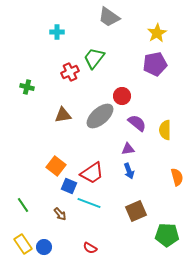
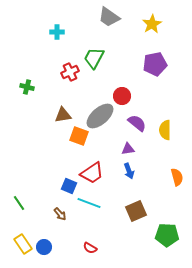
yellow star: moved 5 px left, 9 px up
green trapezoid: rotated 10 degrees counterclockwise
orange square: moved 23 px right, 30 px up; rotated 18 degrees counterclockwise
green line: moved 4 px left, 2 px up
